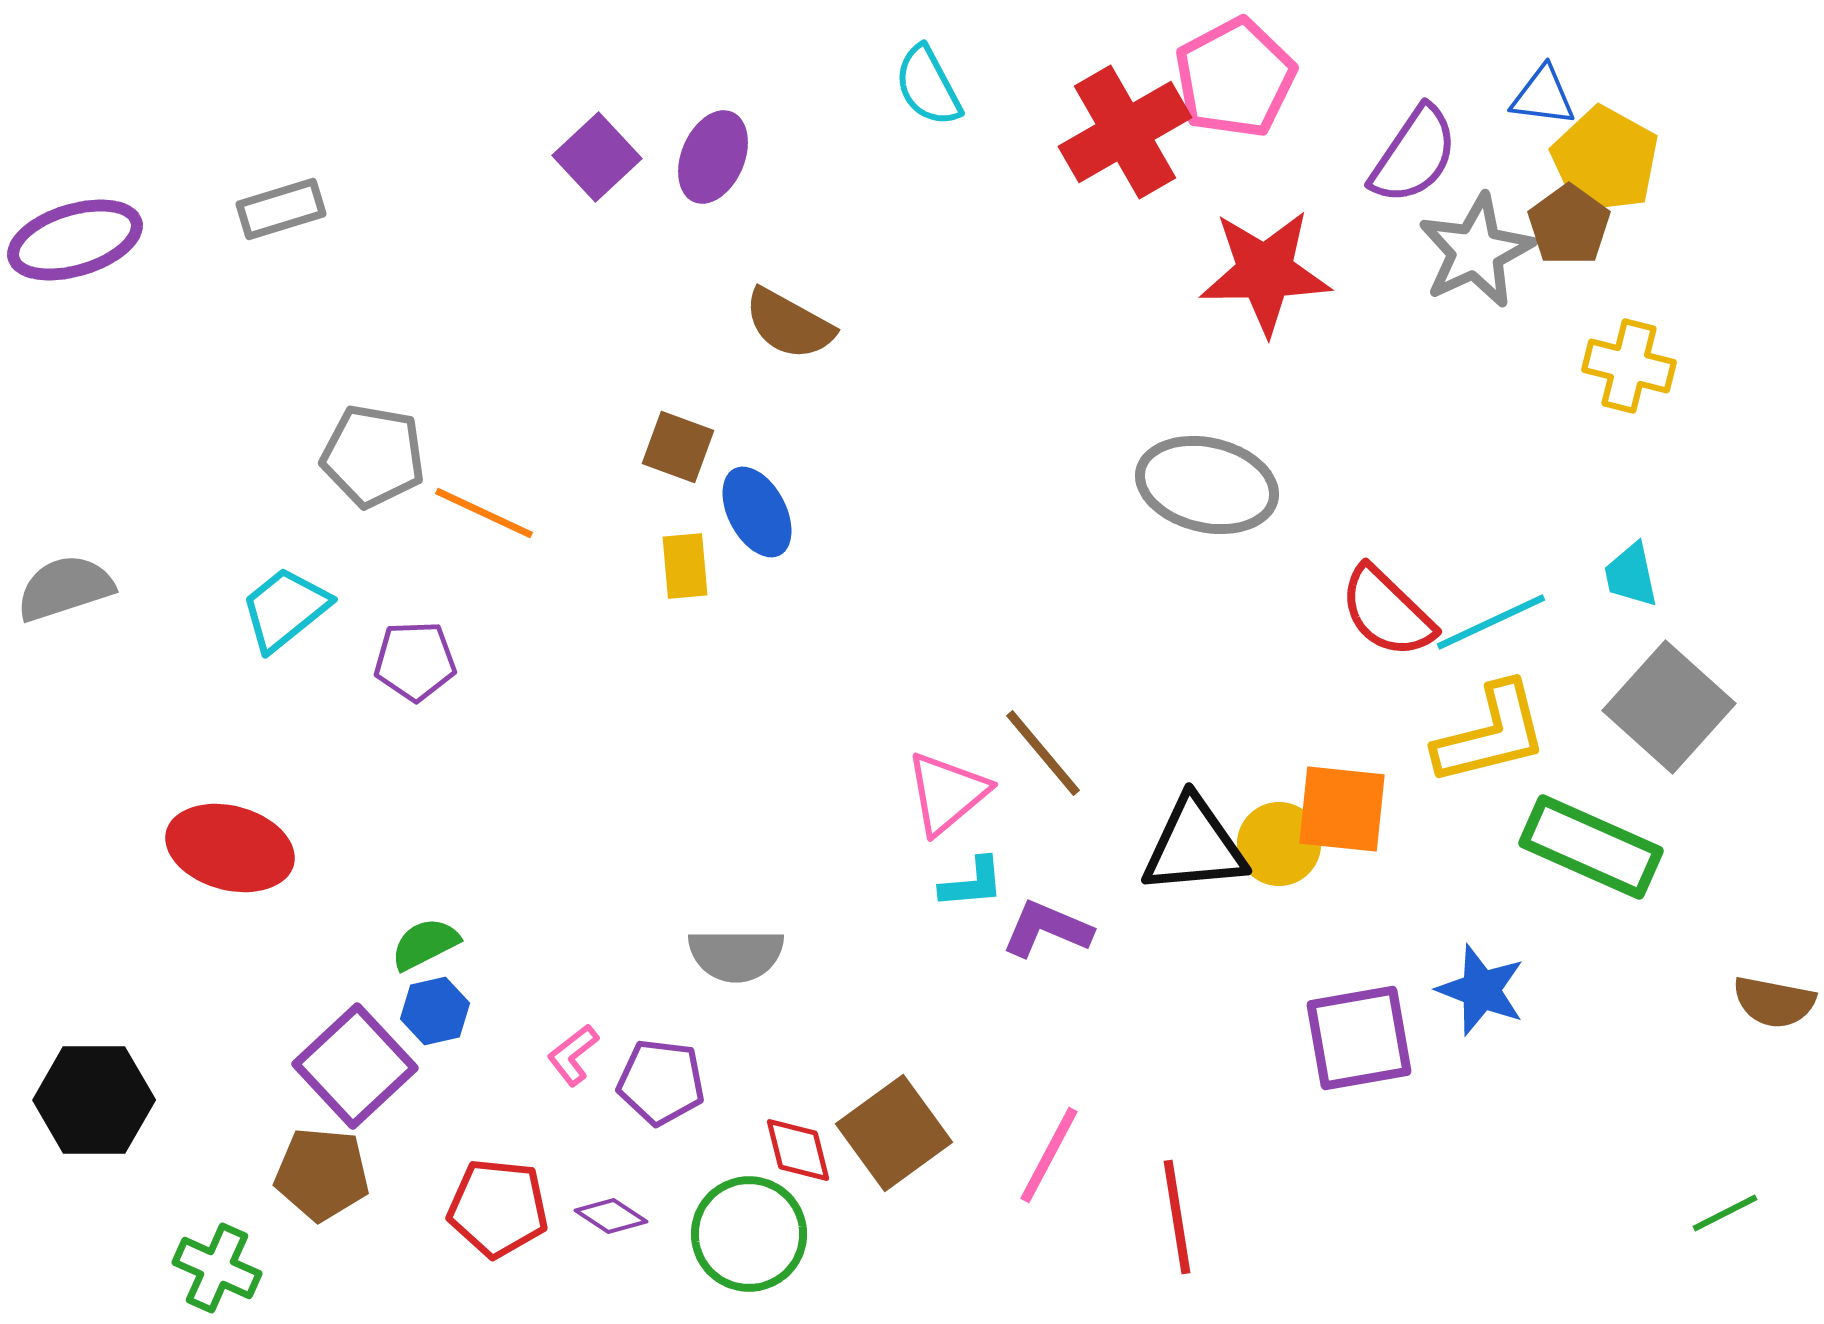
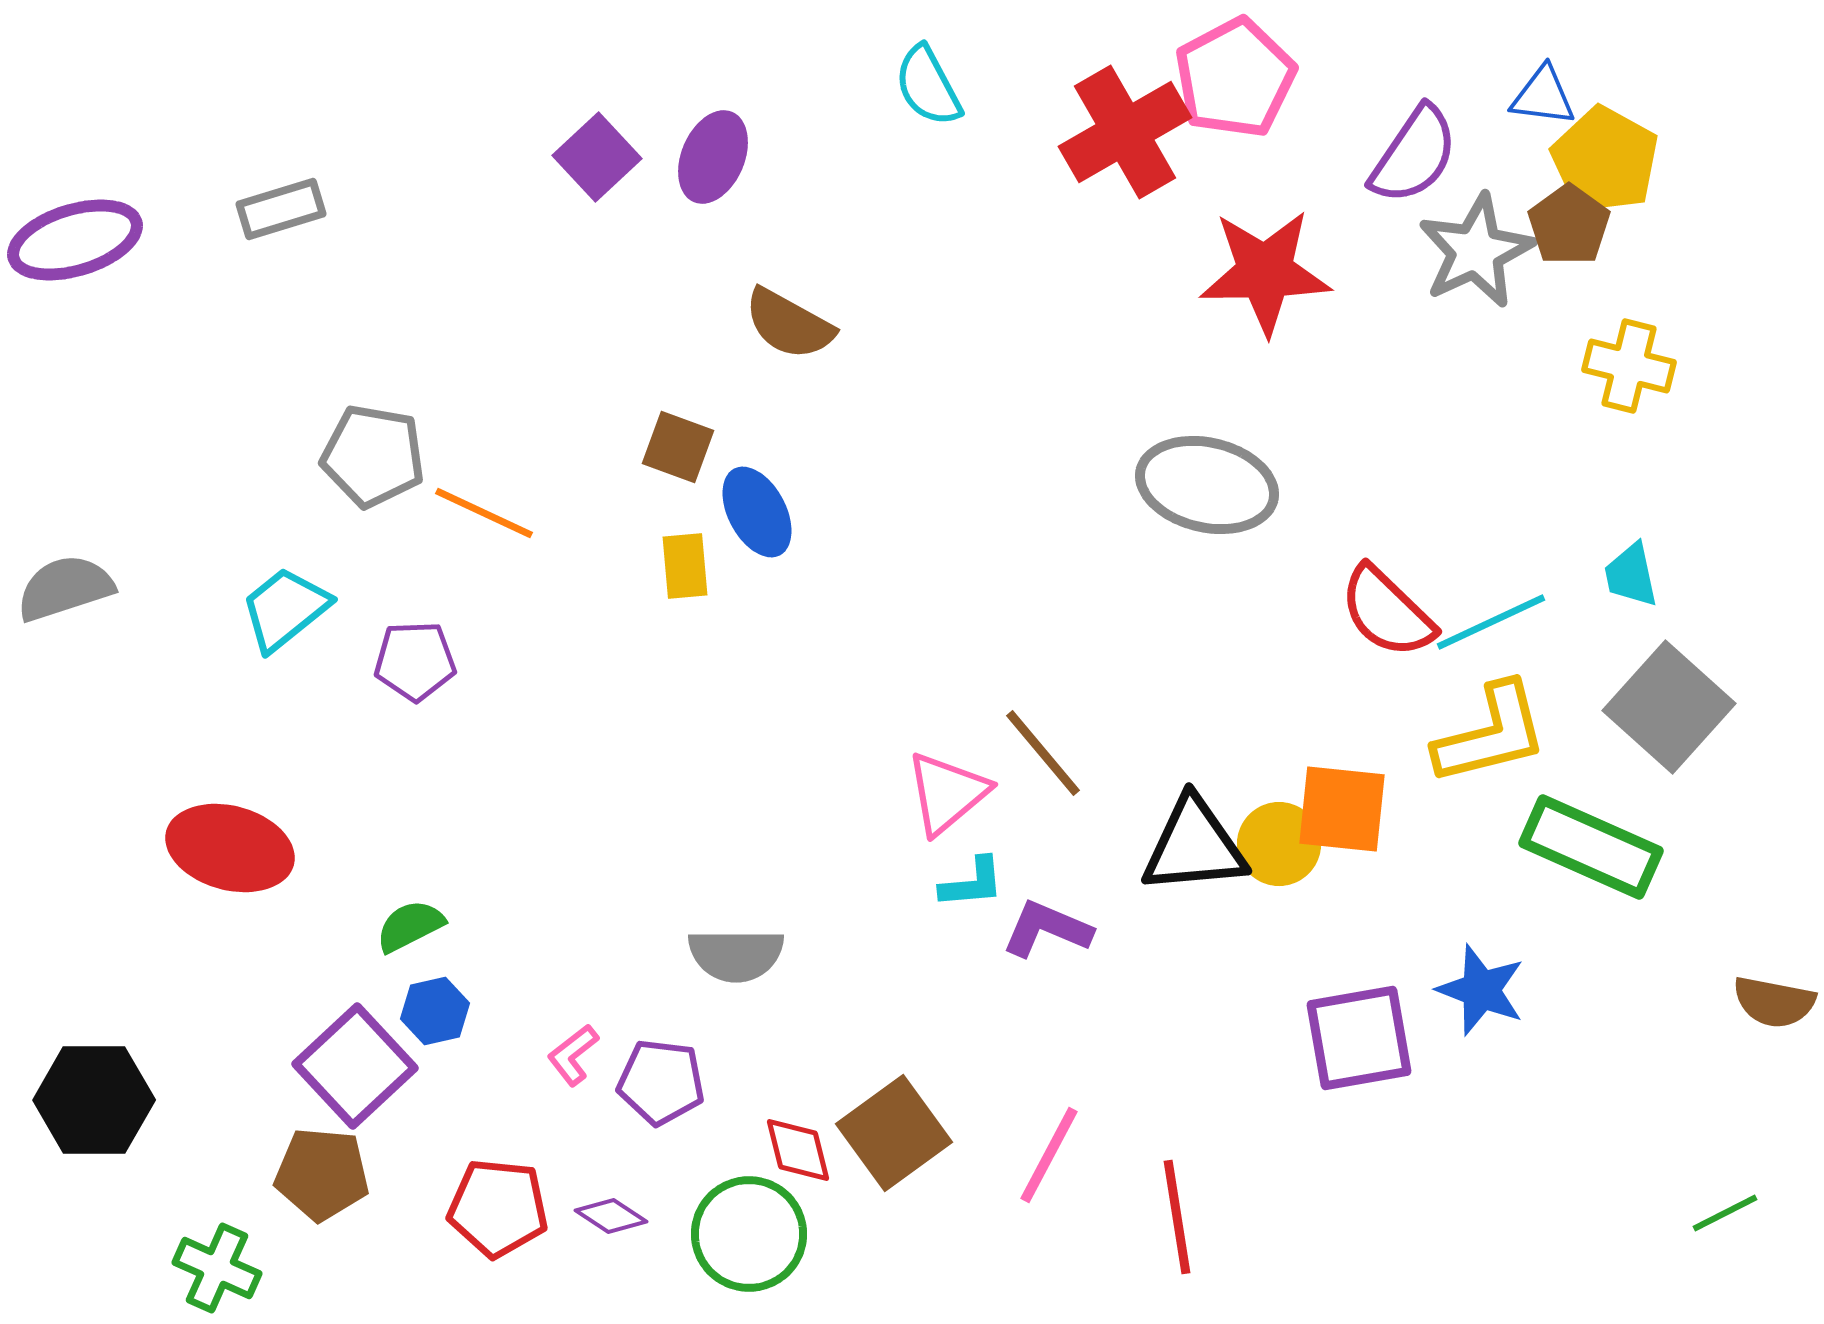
green semicircle at (425, 944): moved 15 px left, 18 px up
